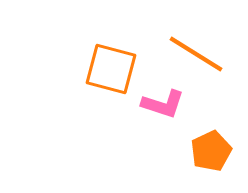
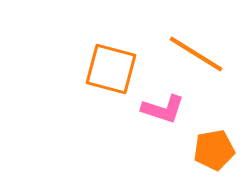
pink L-shape: moved 5 px down
orange pentagon: moved 3 px right, 1 px up; rotated 15 degrees clockwise
